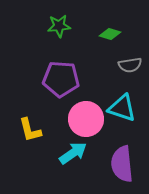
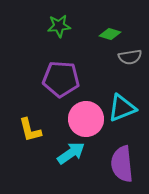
gray semicircle: moved 8 px up
cyan triangle: rotated 40 degrees counterclockwise
cyan arrow: moved 2 px left
